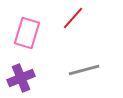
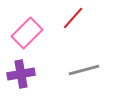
pink rectangle: rotated 28 degrees clockwise
purple cross: moved 4 px up; rotated 12 degrees clockwise
